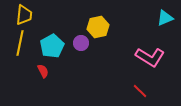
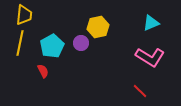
cyan triangle: moved 14 px left, 5 px down
